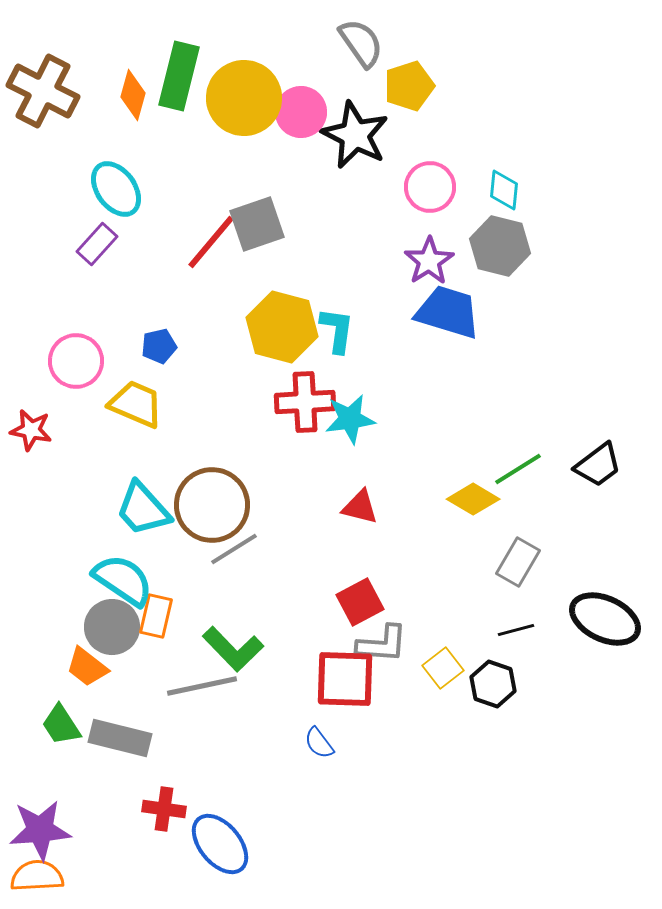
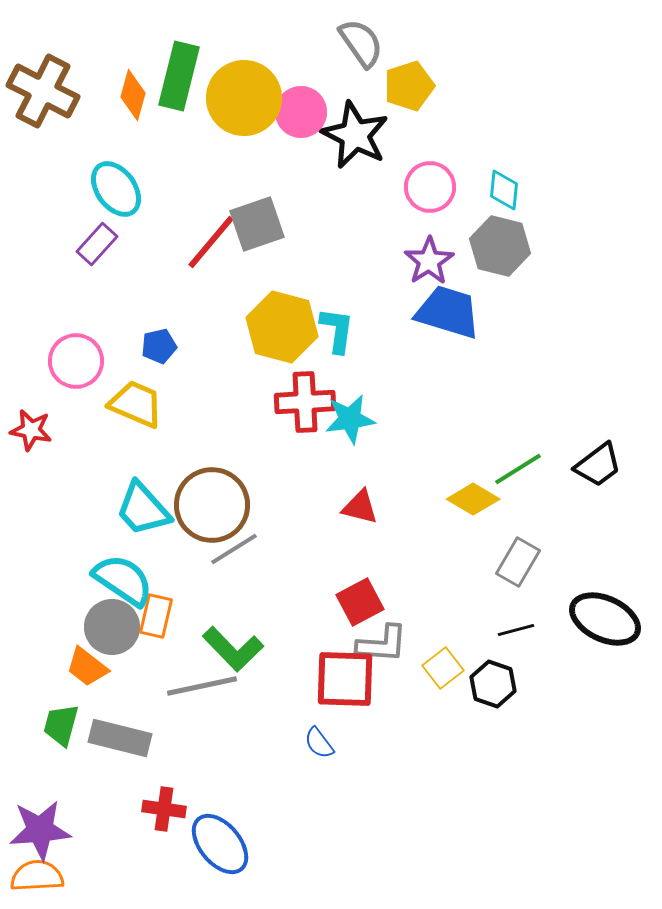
green trapezoid at (61, 725): rotated 48 degrees clockwise
